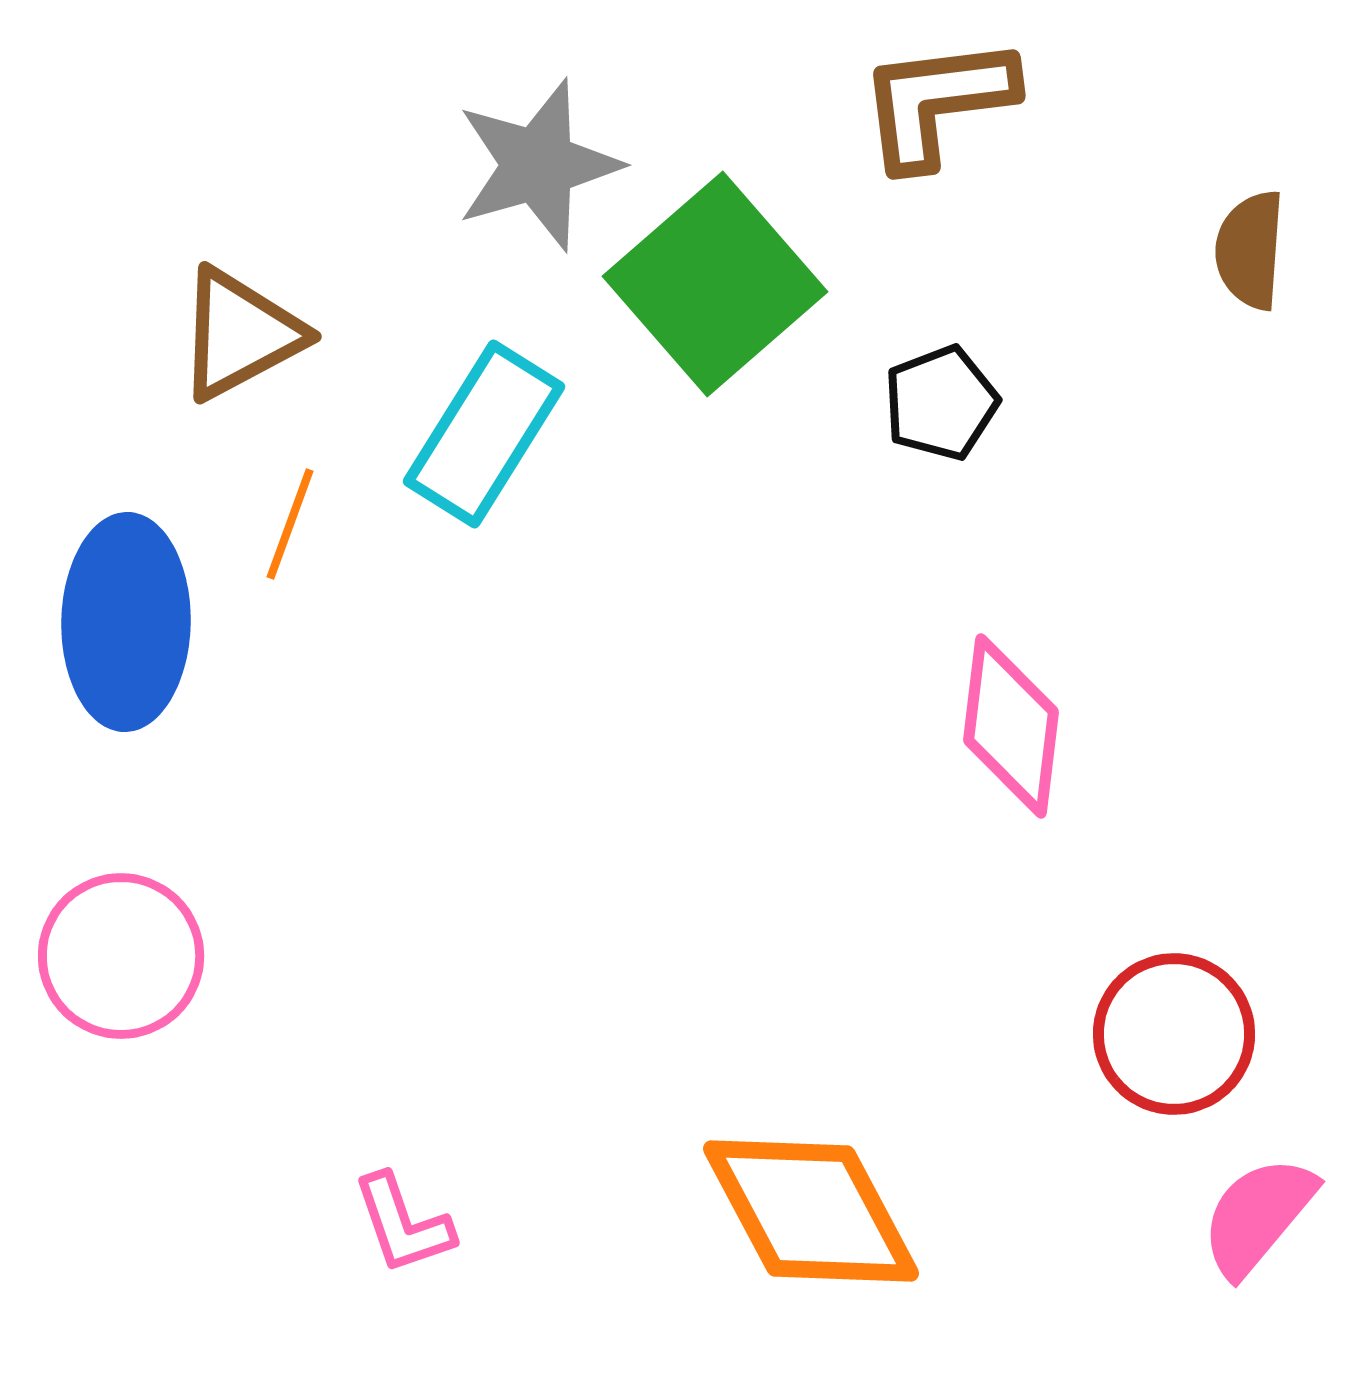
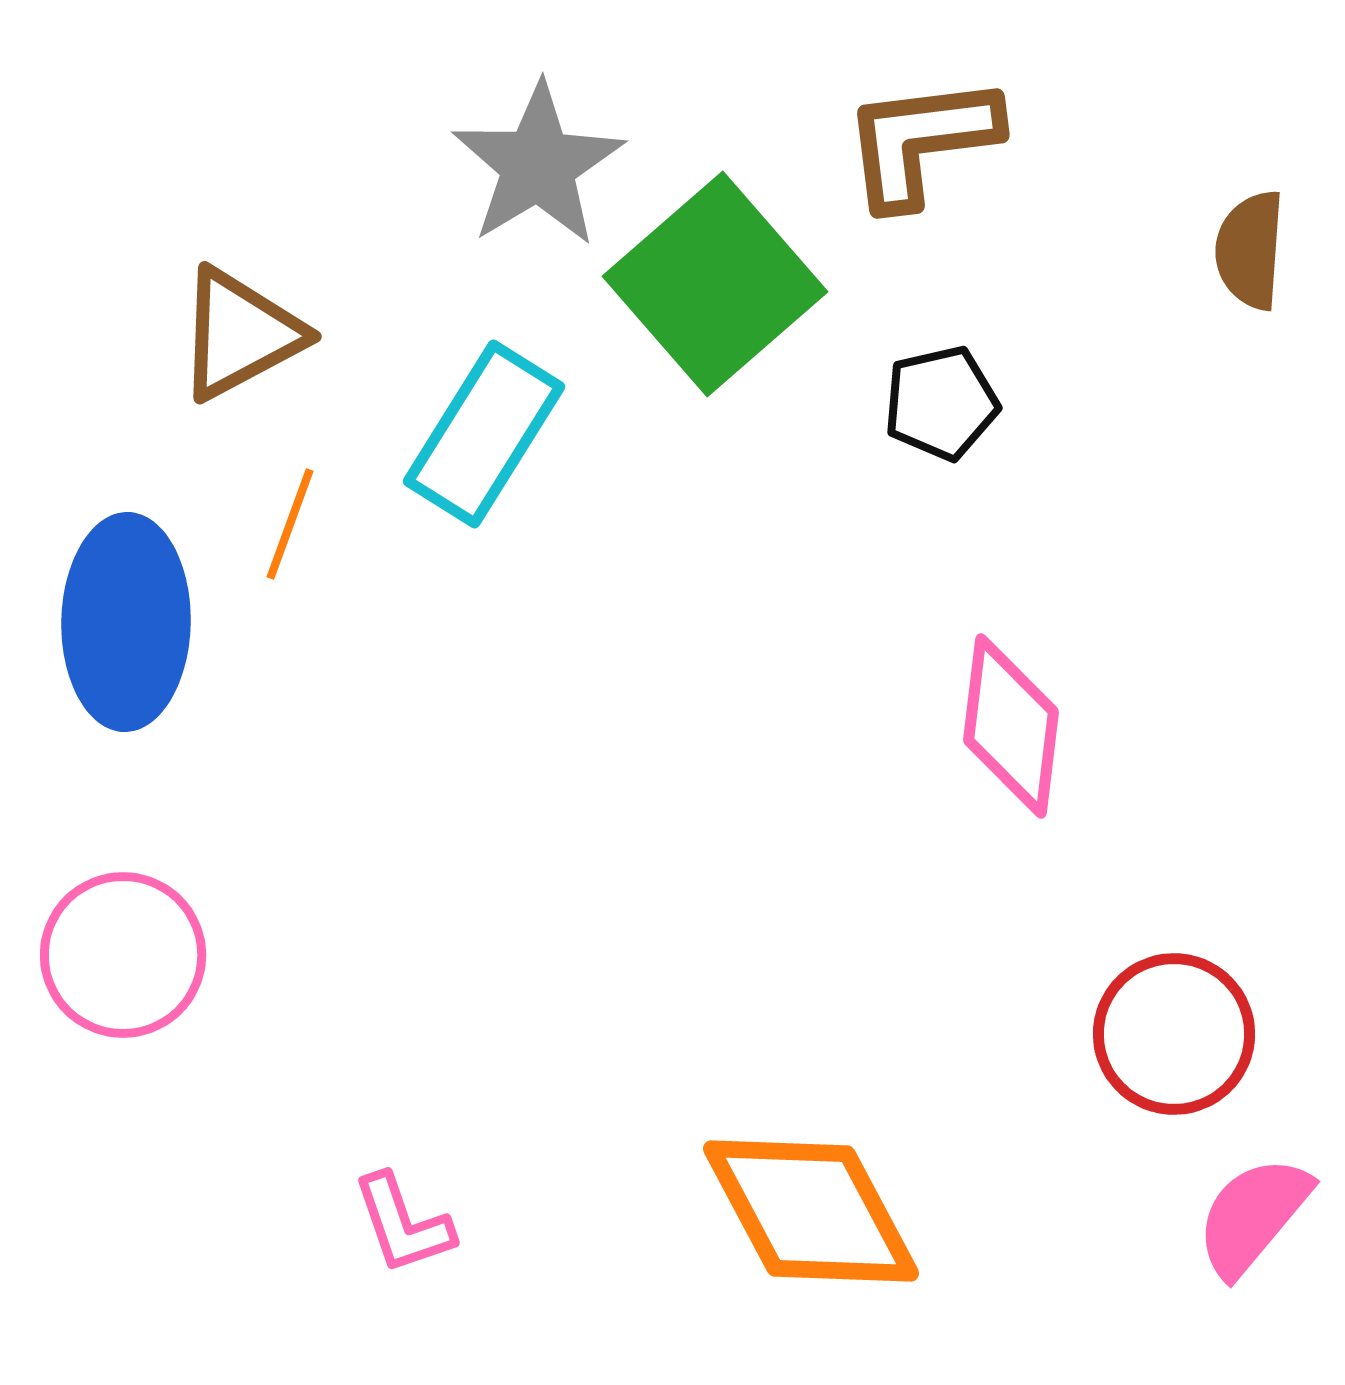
brown L-shape: moved 16 px left, 39 px down
gray star: rotated 15 degrees counterclockwise
black pentagon: rotated 8 degrees clockwise
pink circle: moved 2 px right, 1 px up
pink semicircle: moved 5 px left
